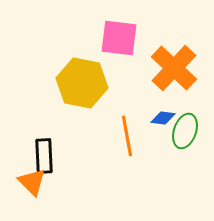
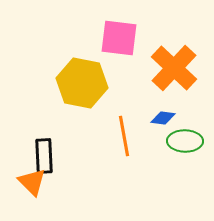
green ellipse: moved 10 px down; rotated 72 degrees clockwise
orange line: moved 3 px left
